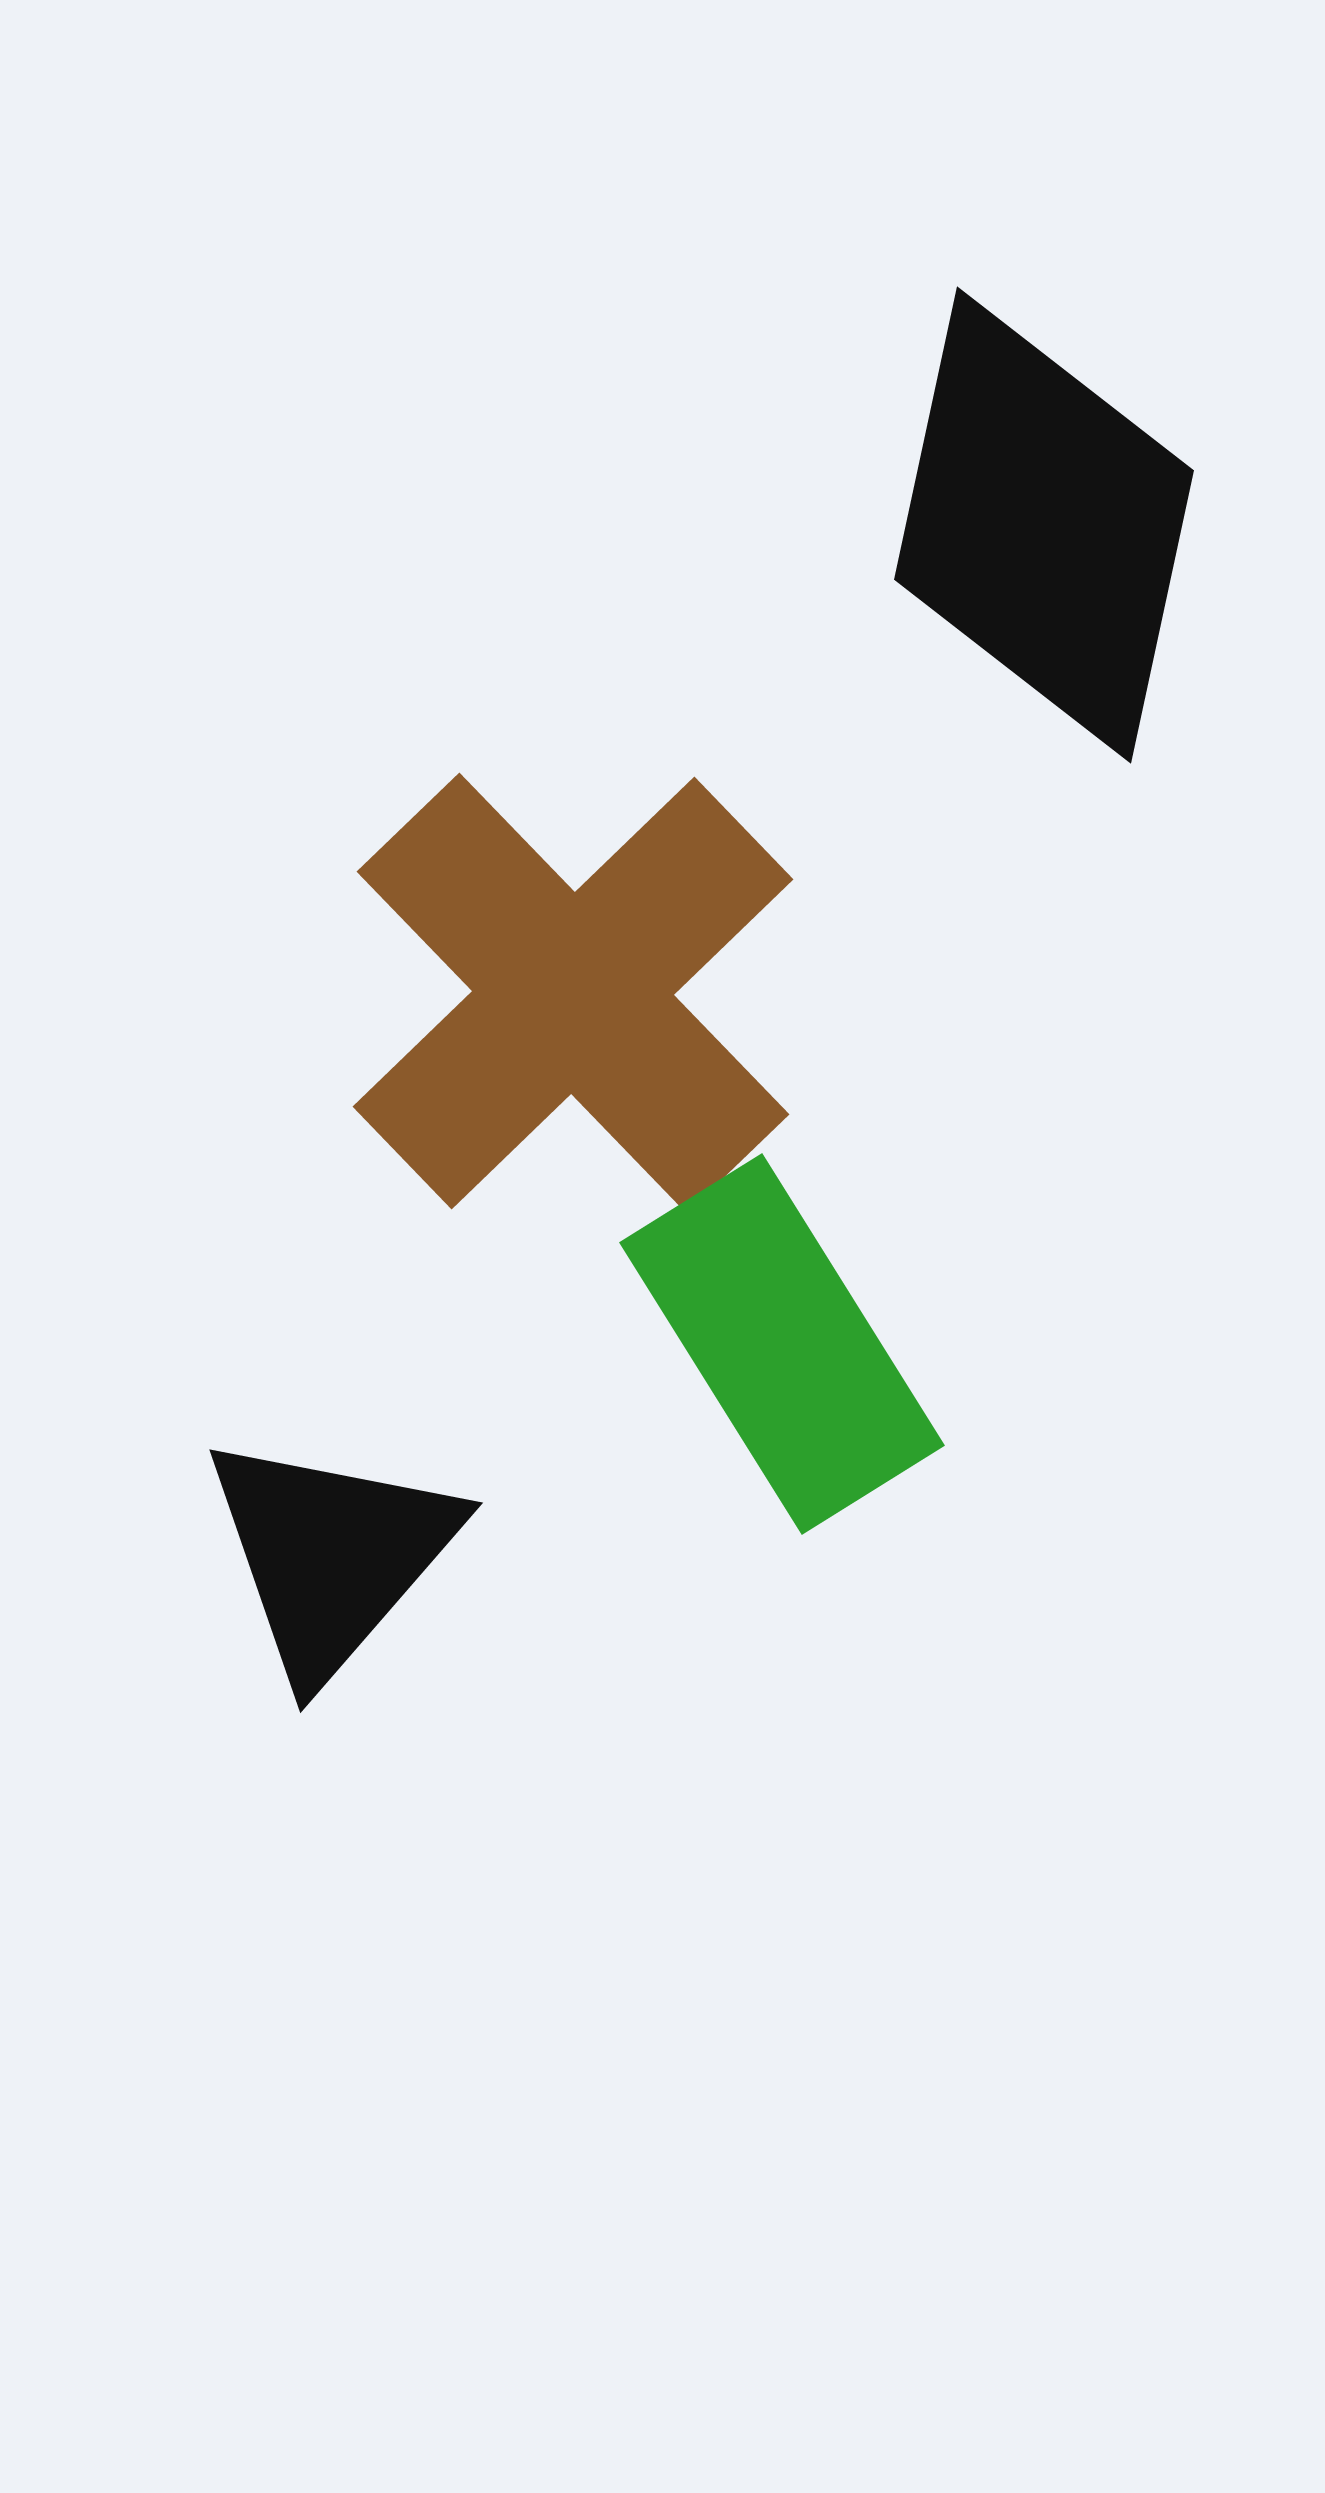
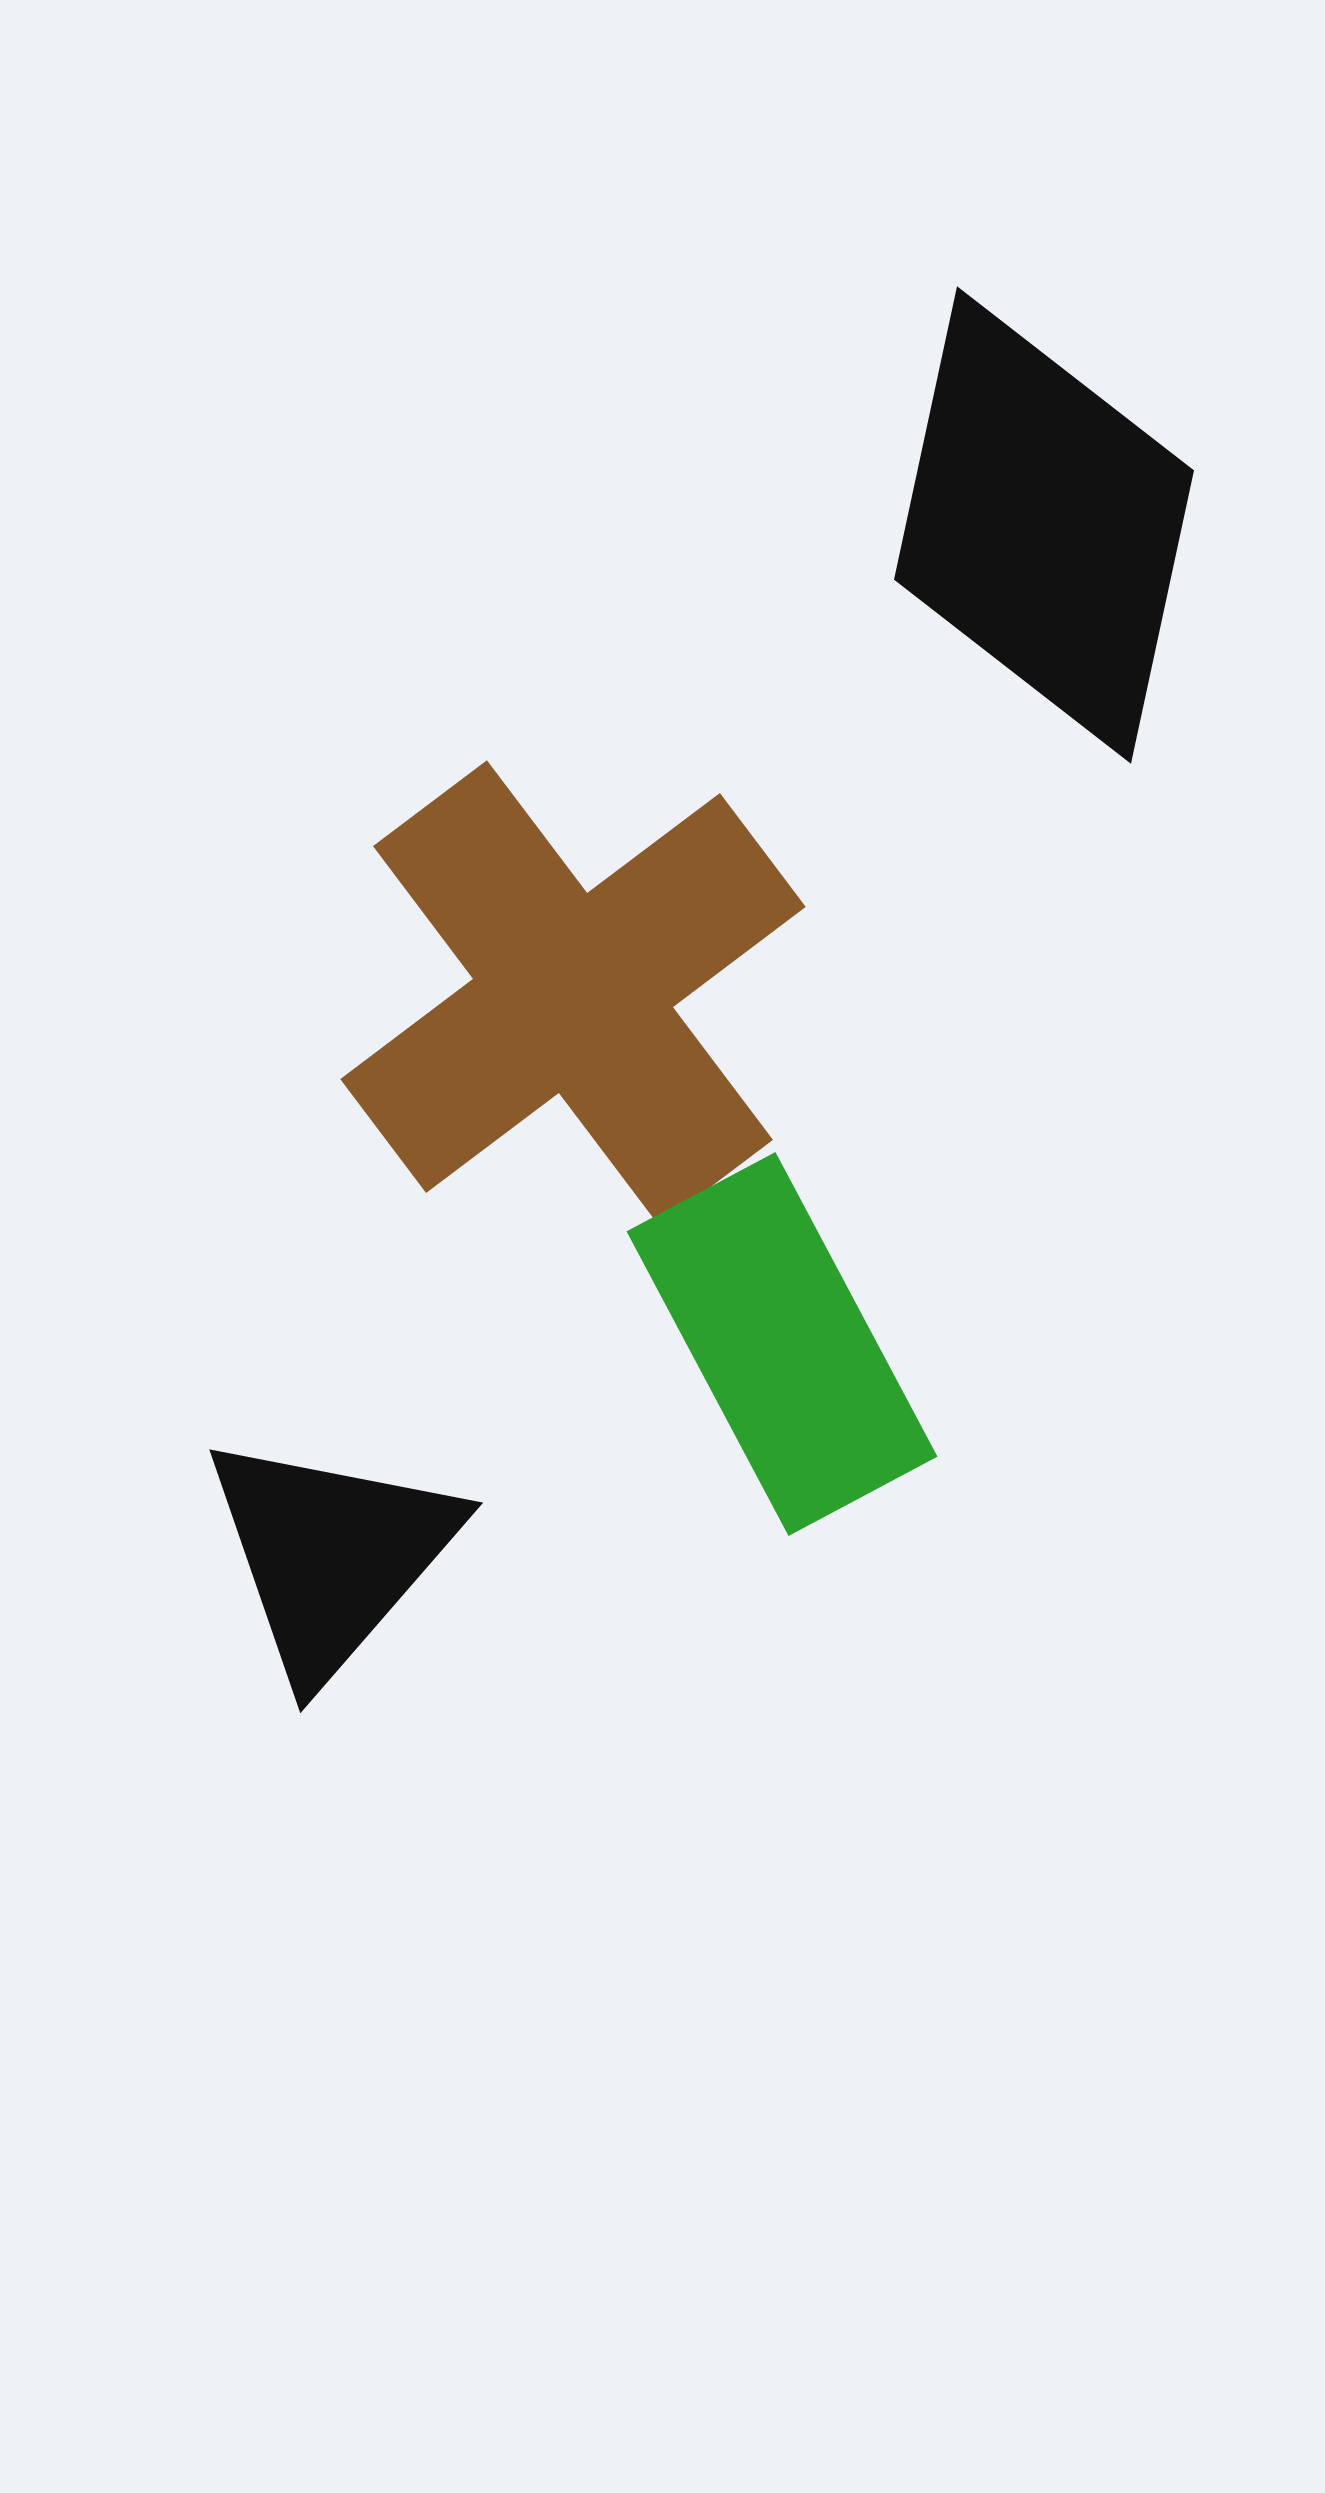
brown cross: rotated 7 degrees clockwise
green rectangle: rotated 4 degrees clockwise
